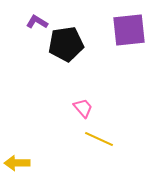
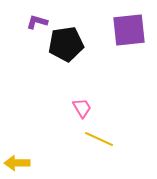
purple L-shape: rotated 15 degrees counterclockwise
pink trapezoid: moved 1 px left; rotated 10 degrees clockwise
